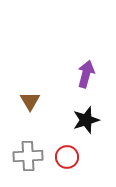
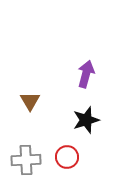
gray cross: moved 2 px left, 4 px down
